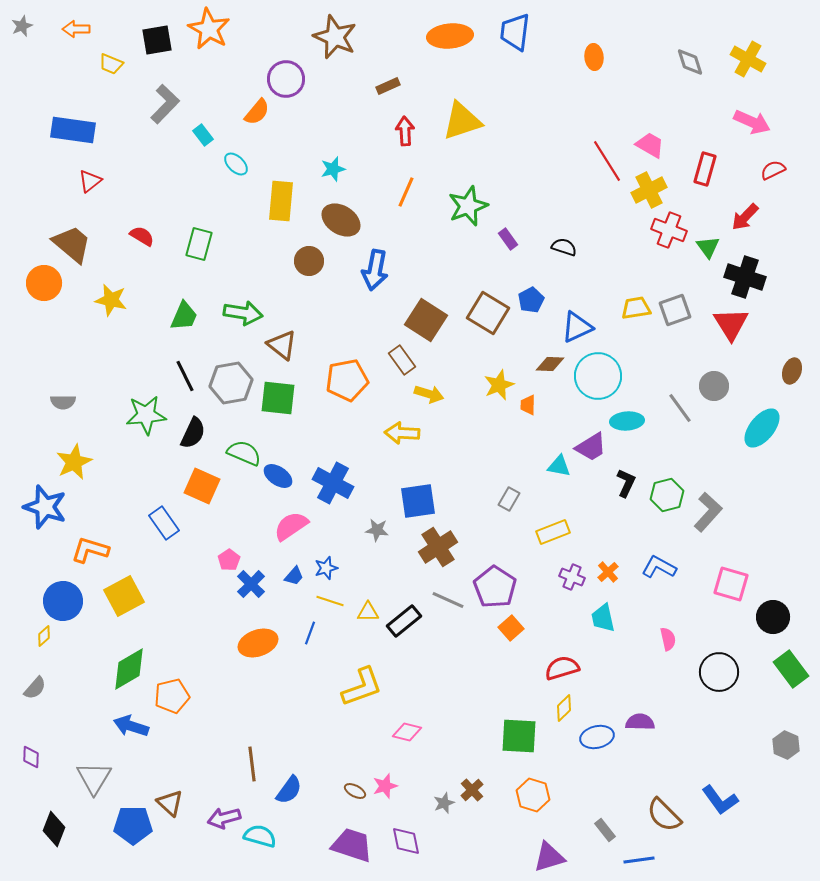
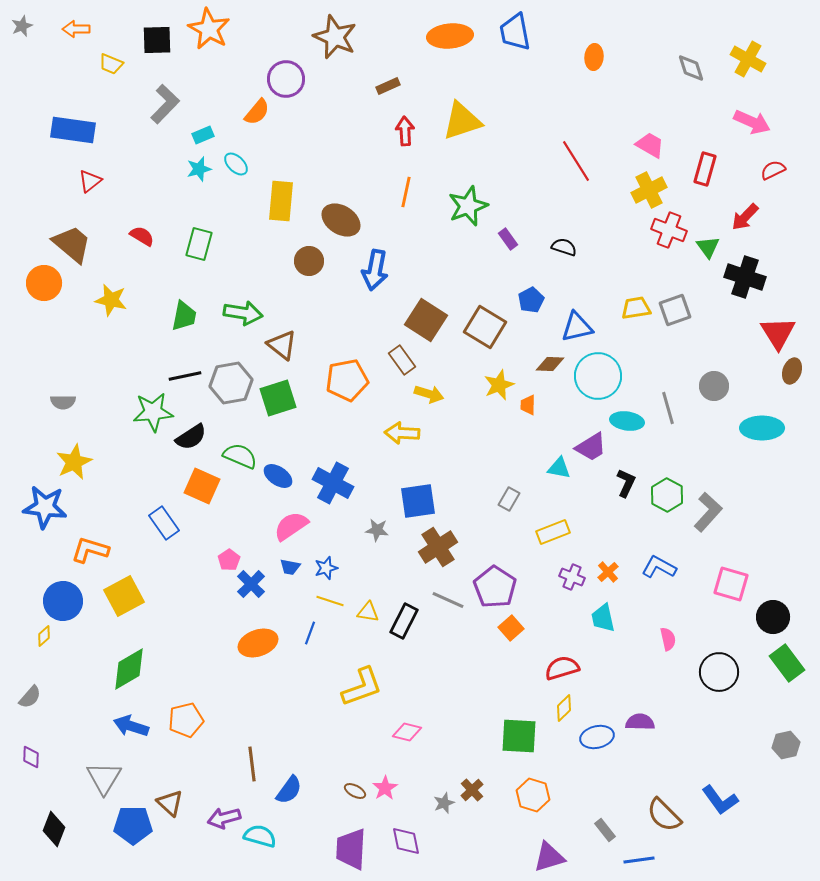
blue trapezoid at (515, 32): rotated 18 degrees counterclockwise
black square at (157, 40): rotated 8 degrees clockwise
orange ellipse at (594, 57): rotated 10 degrees clockwise
gray diamond at (690, 62): moved 1 px right, 6 px down
cyan rectangle at (203, 135): rotated 75 degrees counterclockwise
red line at (607, 161): moved 31 px left
cyan star at (333, 169): moved 134 px left
orange line at (406, 192): rotated 12 degrees counterclockwise
brown square at (488, 313): moved 3 px left, 14 px down
green trapezoid at (184, 316): rotated 12 degrees counterclockwise
red triangle at (731, 324): moved 47 px right, 9 px down
blue triangle at (577, 327): rotated 12 degrees clockwise
black line at (185, 376): rotated 76 degrees counterclockwise
green square at (278, 398): rotated 24 degrees counterclockwise
gray line at (680, 408): moved 12 px left; rotated 20 degrees clockwise
green star at (146, 415): moved 7 px right, 3 px up
cyan ellipse at (627, 421): rotated 12 degrees clockwise
cyan ellipse at (762, 428): rotated 51 degrees clockwise
black semicircle at (193, 433): moved 2 px left, 4 px down; rotated 32 degrees clockwise
green semicircle at (244, 453): moved 4 px left, 3 px down
cyan triangle at (559, 466): moved 2 px down
green hexagon at (667, 495): rotated 16 degrees counterclockwise
blue star at (45, 507): rotated 12 degrees counterclockwise
blue trapezoid at (294, 576): moved 4 px left, 9 px up; rotated 60 degrees clockwise
yellow triangle at (368, 612): rotated 10 degrees clockwise
black rectangle at (404, 621): rotated 24 degrees counterclockwise
green rectangle at (791, 669): moved 4 px left, 6 px up
gray semicircle at (35, 688): moved 5 px left, 9 px down
orange pentagon at (172, 696): moved 14 px right, 24 px down
gray hexagon at (786, 745): rotated 24 degrees clockwise
gray triangle at (94, 778): moved 10 px right
pink star at (385, 786): moved 2 px down; rotated 15 degrees counterclockwise
purple trapezoid at (352, 845): moved 1 px left, 4 px down; rotated 105 degrees counterclockwise
